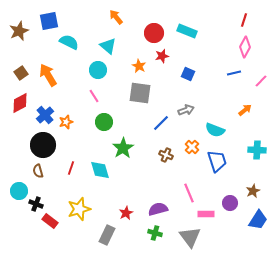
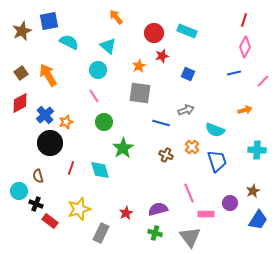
brown star at (19, 31): moved 3 px right
orange star at (139, 66): rotated 16 degrees clockwise
pink line at (261, 81): moved 2 px right
orange arrow at (245, 110): rotated 24 degrees clockwise
blue line at (161, 123): rotated 60 degrees clockwise
black circle at (43, 145): moved 7 px right, 2 px up
brown semicircle at (38, 171): moved 5 px down
gray rectangle at (107, 235): moved 6 px left, 2 px up
